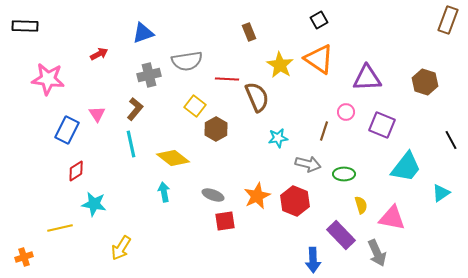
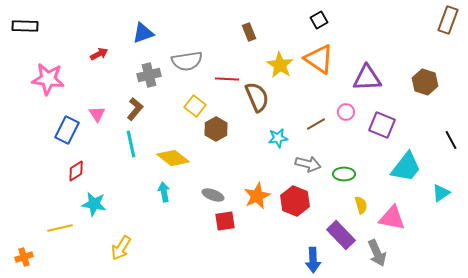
brown line at (324, 131): moved 8 px left, 7 px up; rotated 42 degrees clockwise
